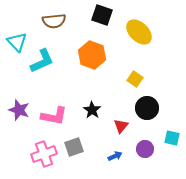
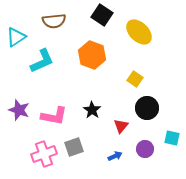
black square: rotated 15 degrees clockwise
cyan triangle: moved 1 px left, 5 px up; rotated 40 degrees clockwise
